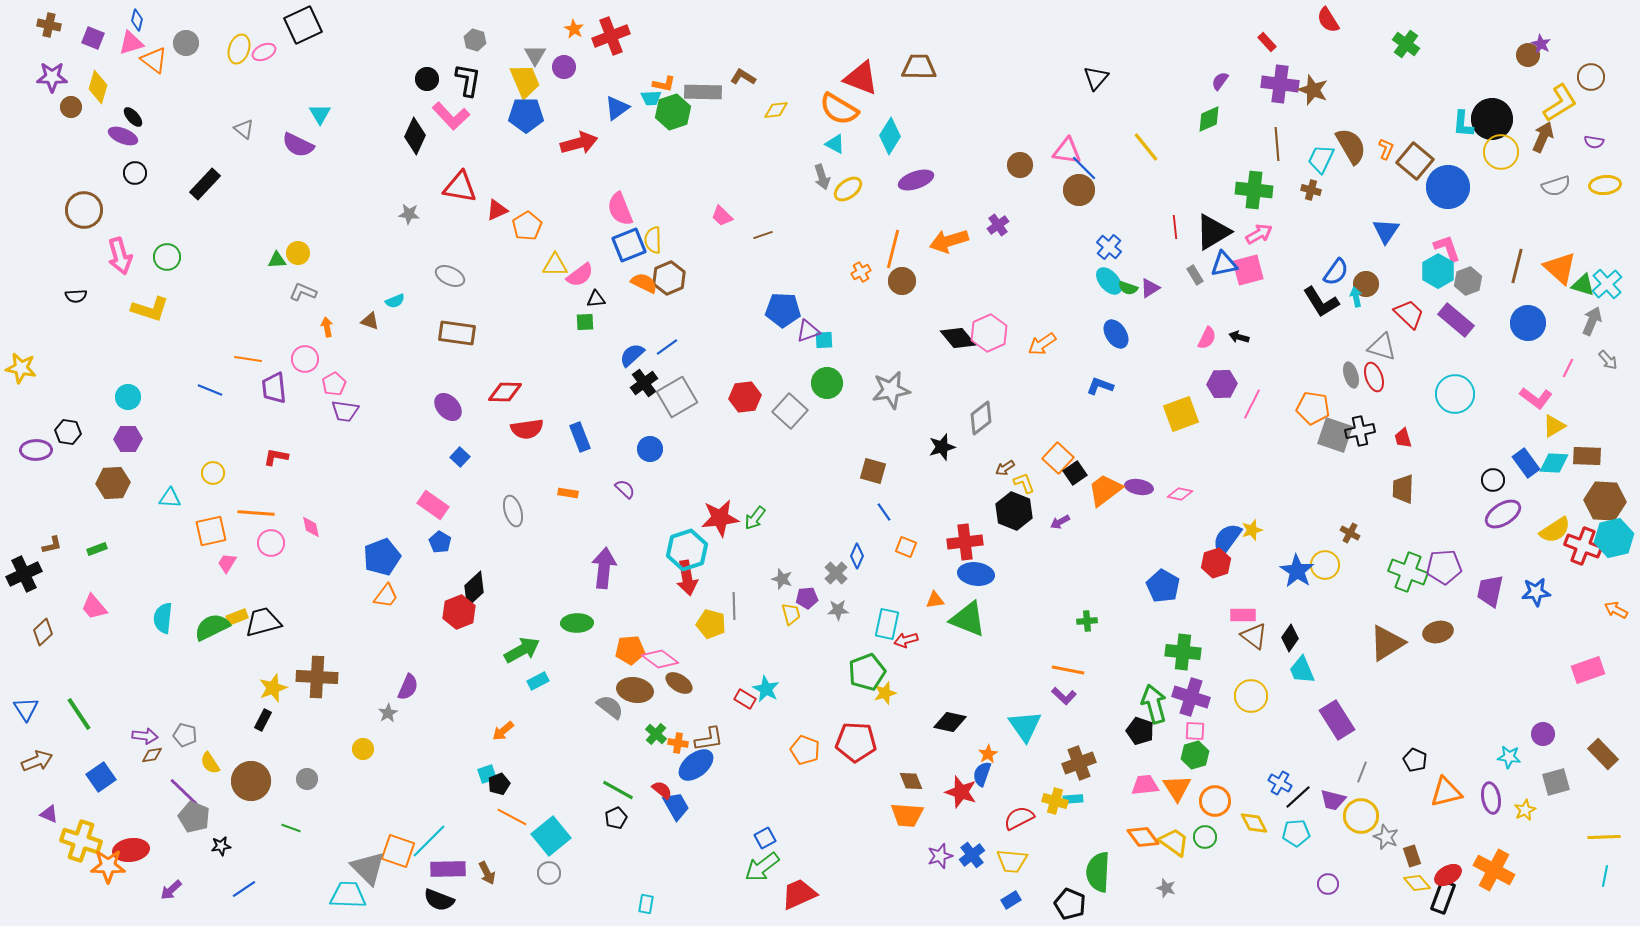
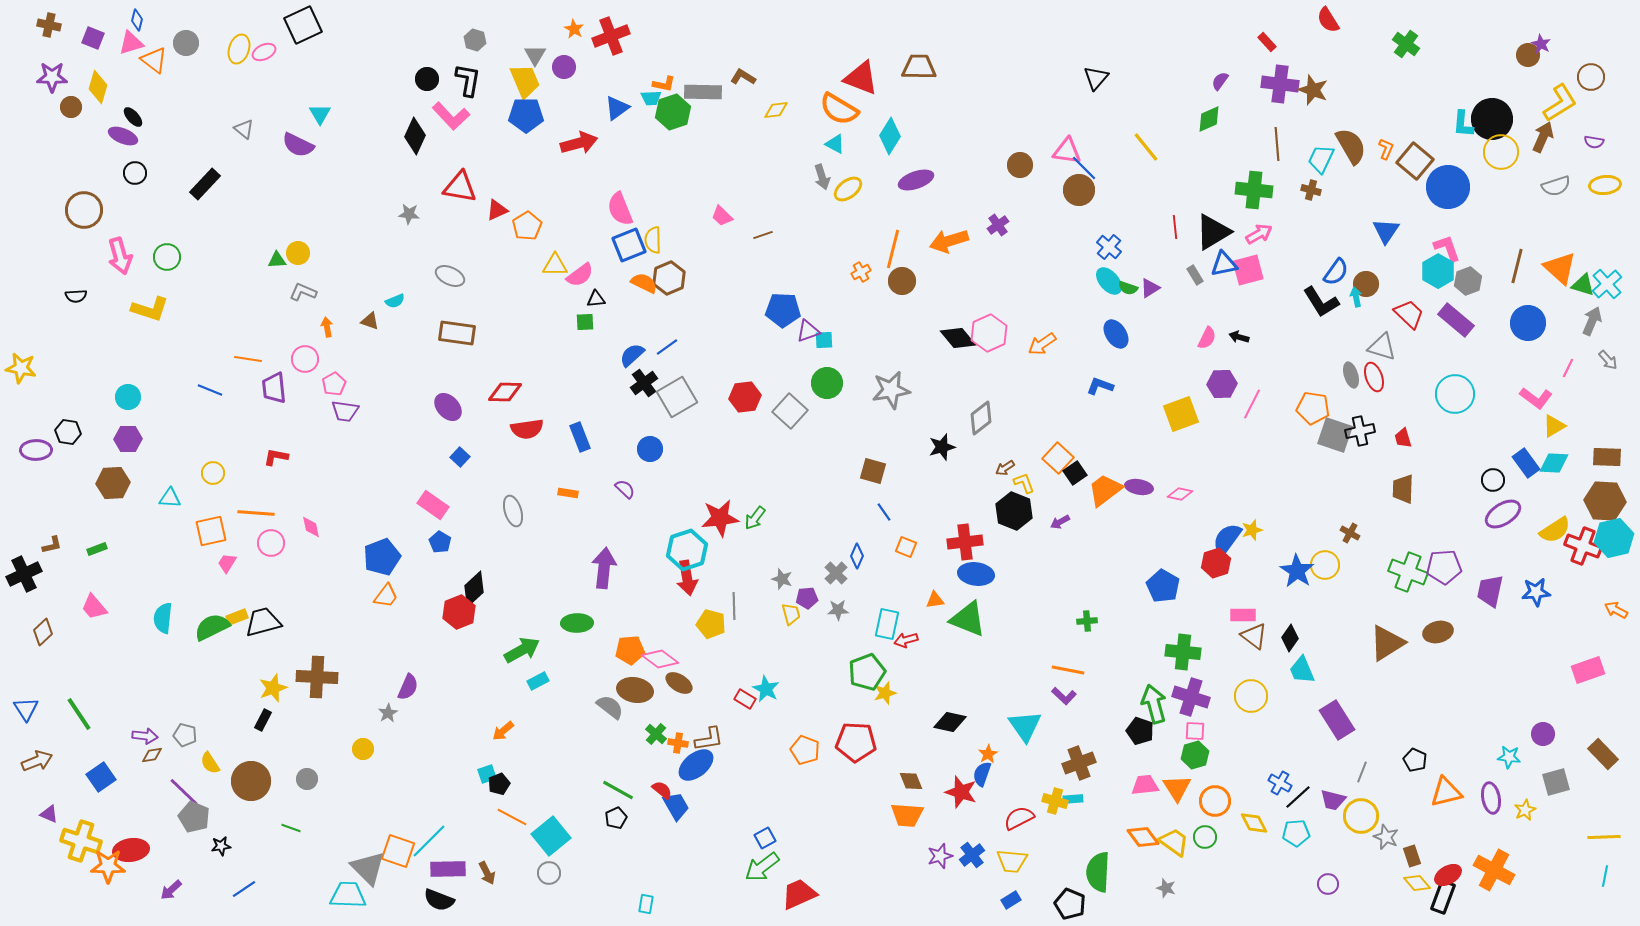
brown rectangle at (1587, 456): moved 20 px right, 1 px down
